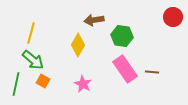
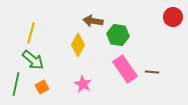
brown arrow: moved 1 px left, 1 px down; rotated 18 degrees clockwise
green hexagon: moved 4 px left, 1 px up
orange square: moved 1 px left, 6 px down; rotated 32 degrees clockwise
